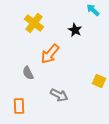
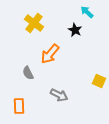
cyan arrow: moved 6 px left, 2 px down
